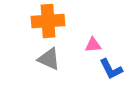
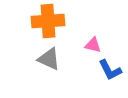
pink triangle: rotated 18 degrees clockwise
blue L-shape: moved 1 px left, 1 px down
